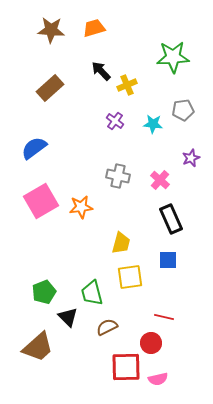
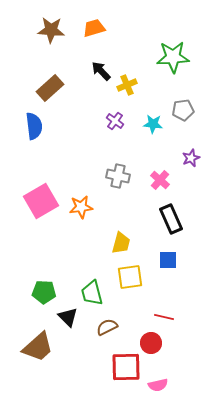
blue semicircle: moved 22 px up; rotated 120 degrees clockwise
green pentagon: rotated 25 degrees clockwise
pink semicircle: moved 6 px down
